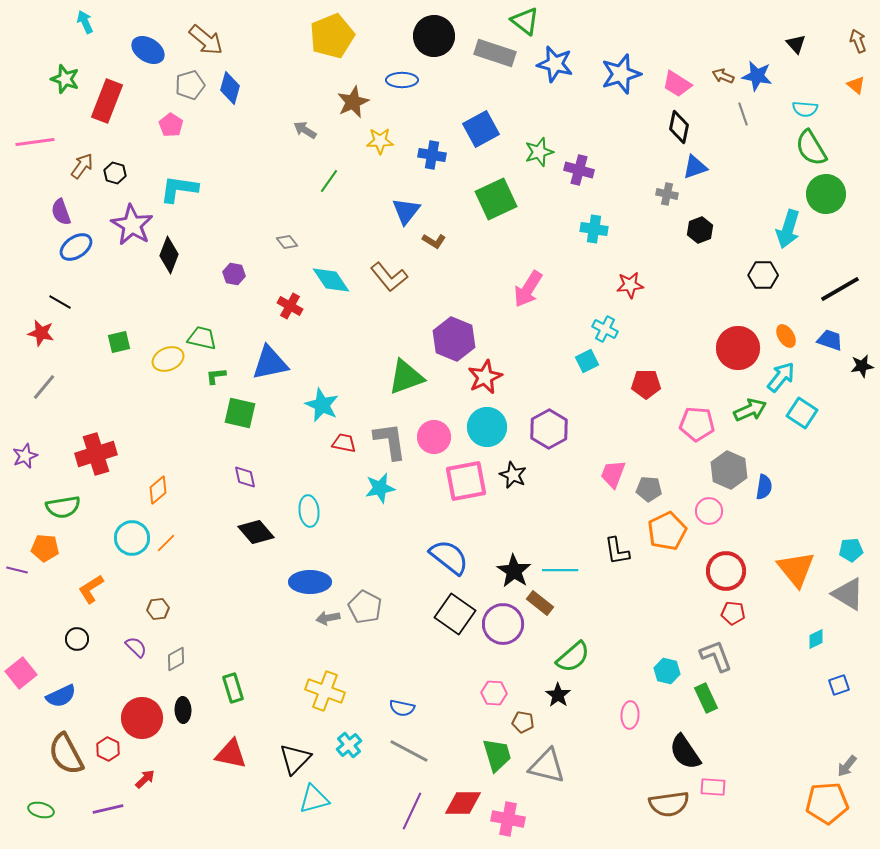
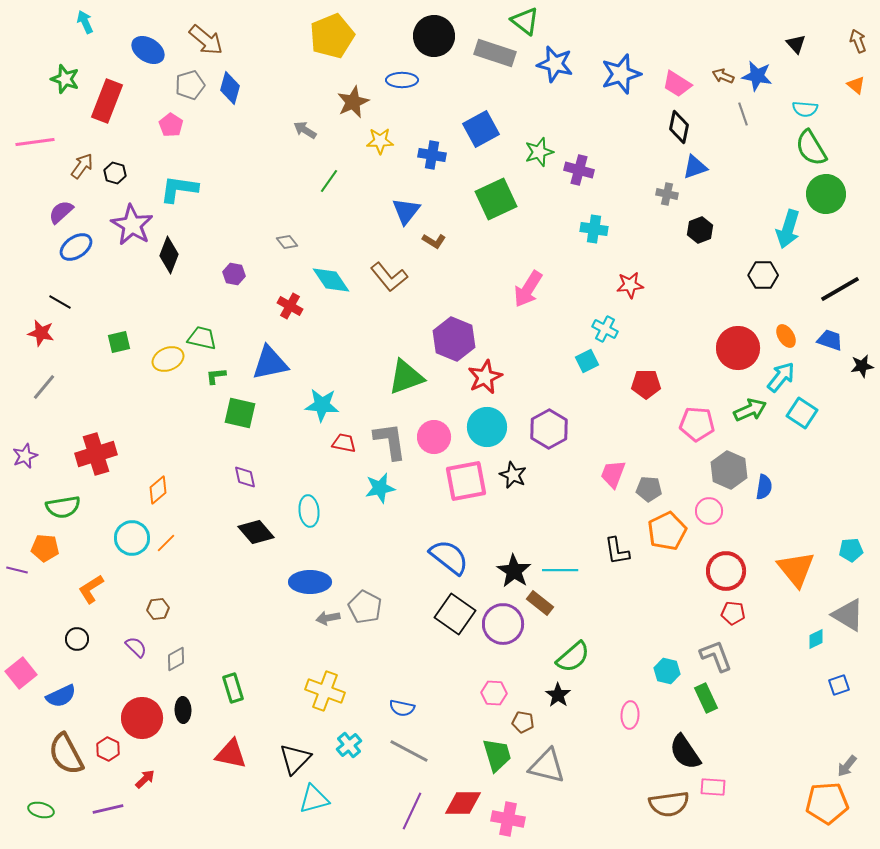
purple semicircle at (61, 212): rotated 68 degrees clockwise
cyan star at (322, 405): rotated 20 degrees counterclockwise
gray triangle at (848, 594): moved 21 px down
